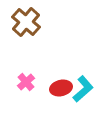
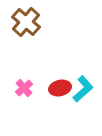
pink cross: moved 2 px left, 6 px down
red ellipse: moved 1 px left
